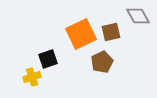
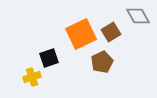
brown square: rotated 18 degrees counterclockwise
black square: moved 1 px right, 1 px up
